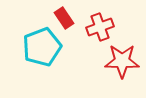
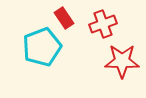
red cross: moved 3 px right, 3 px up
